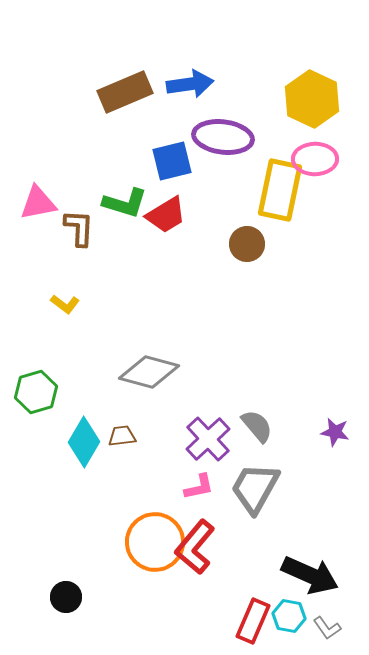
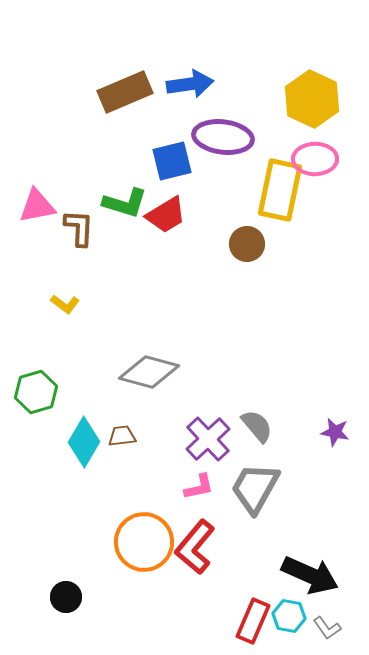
pink triangle: moved 1 px left, 3 px down
orange circle: moved 11 px left
